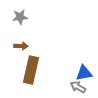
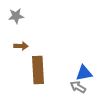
gray star: moved 4 px left, 1 px up
brown rectangle: moved 7 px right; rotated 16 degrees counterclockwise
